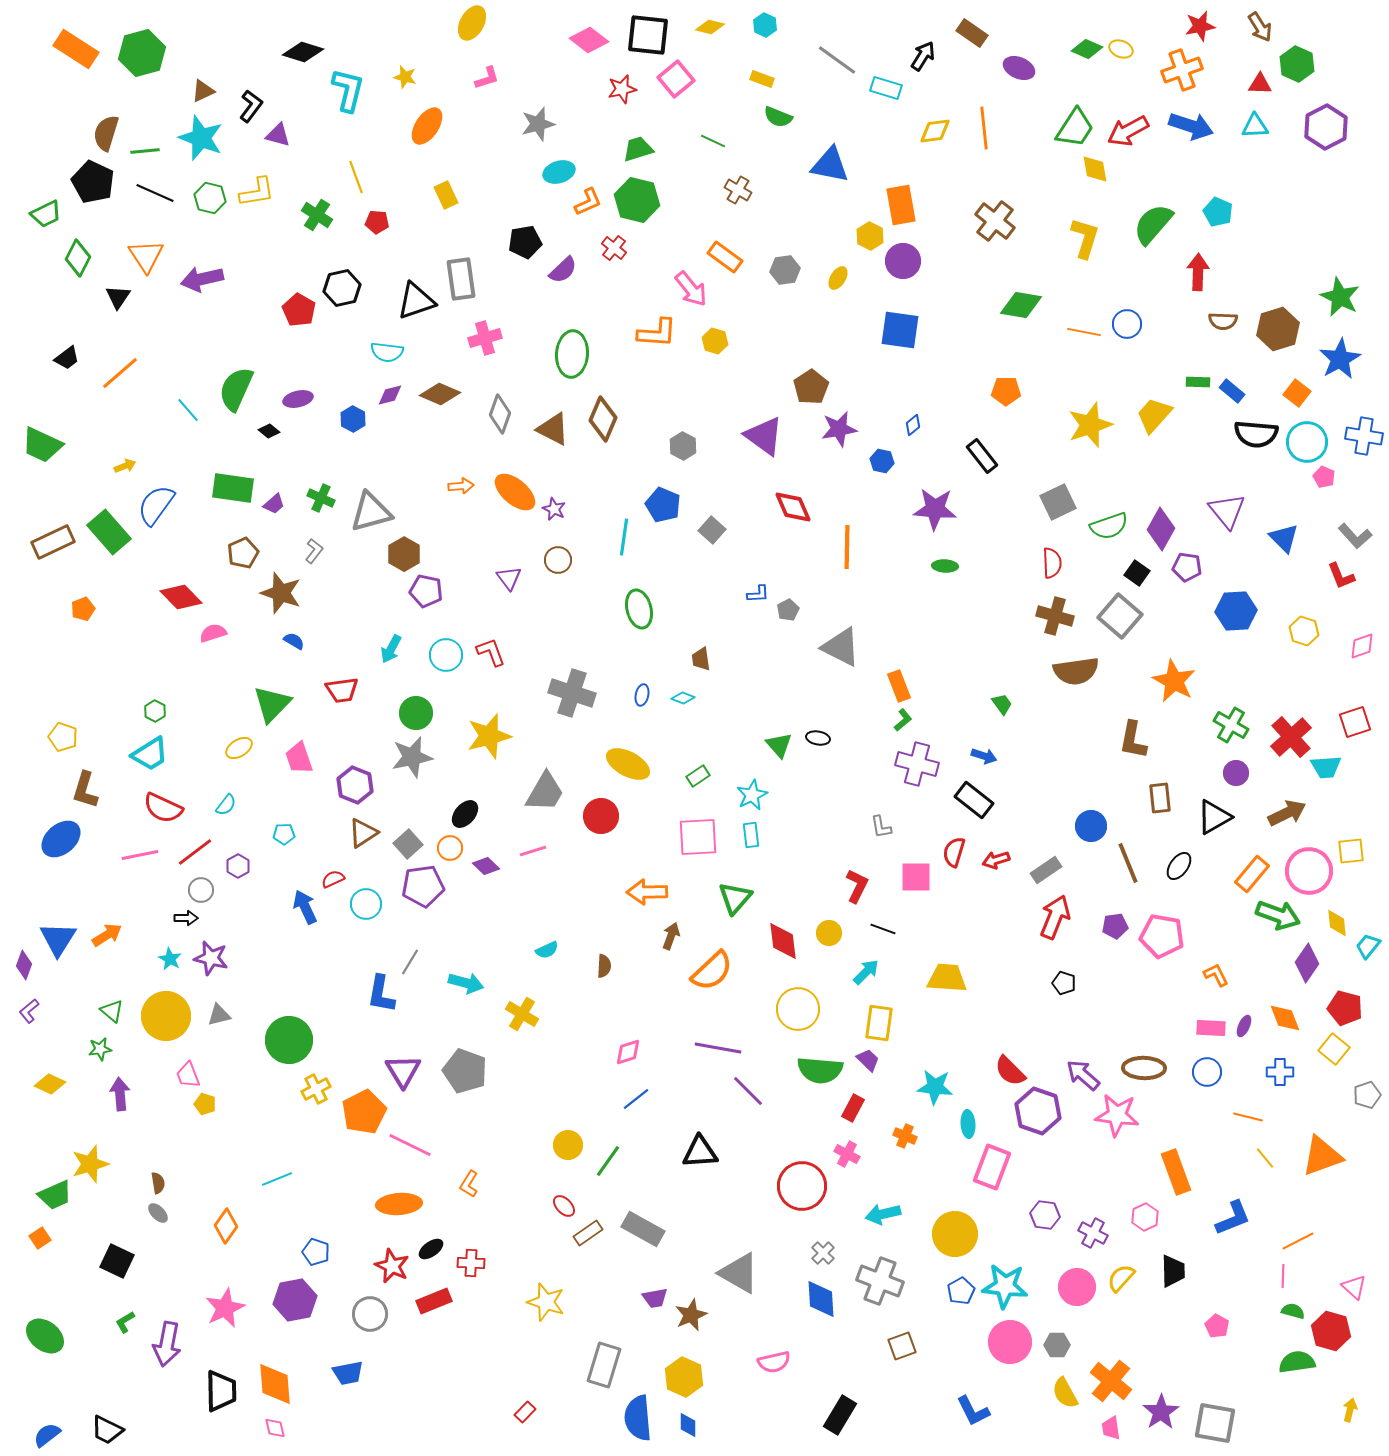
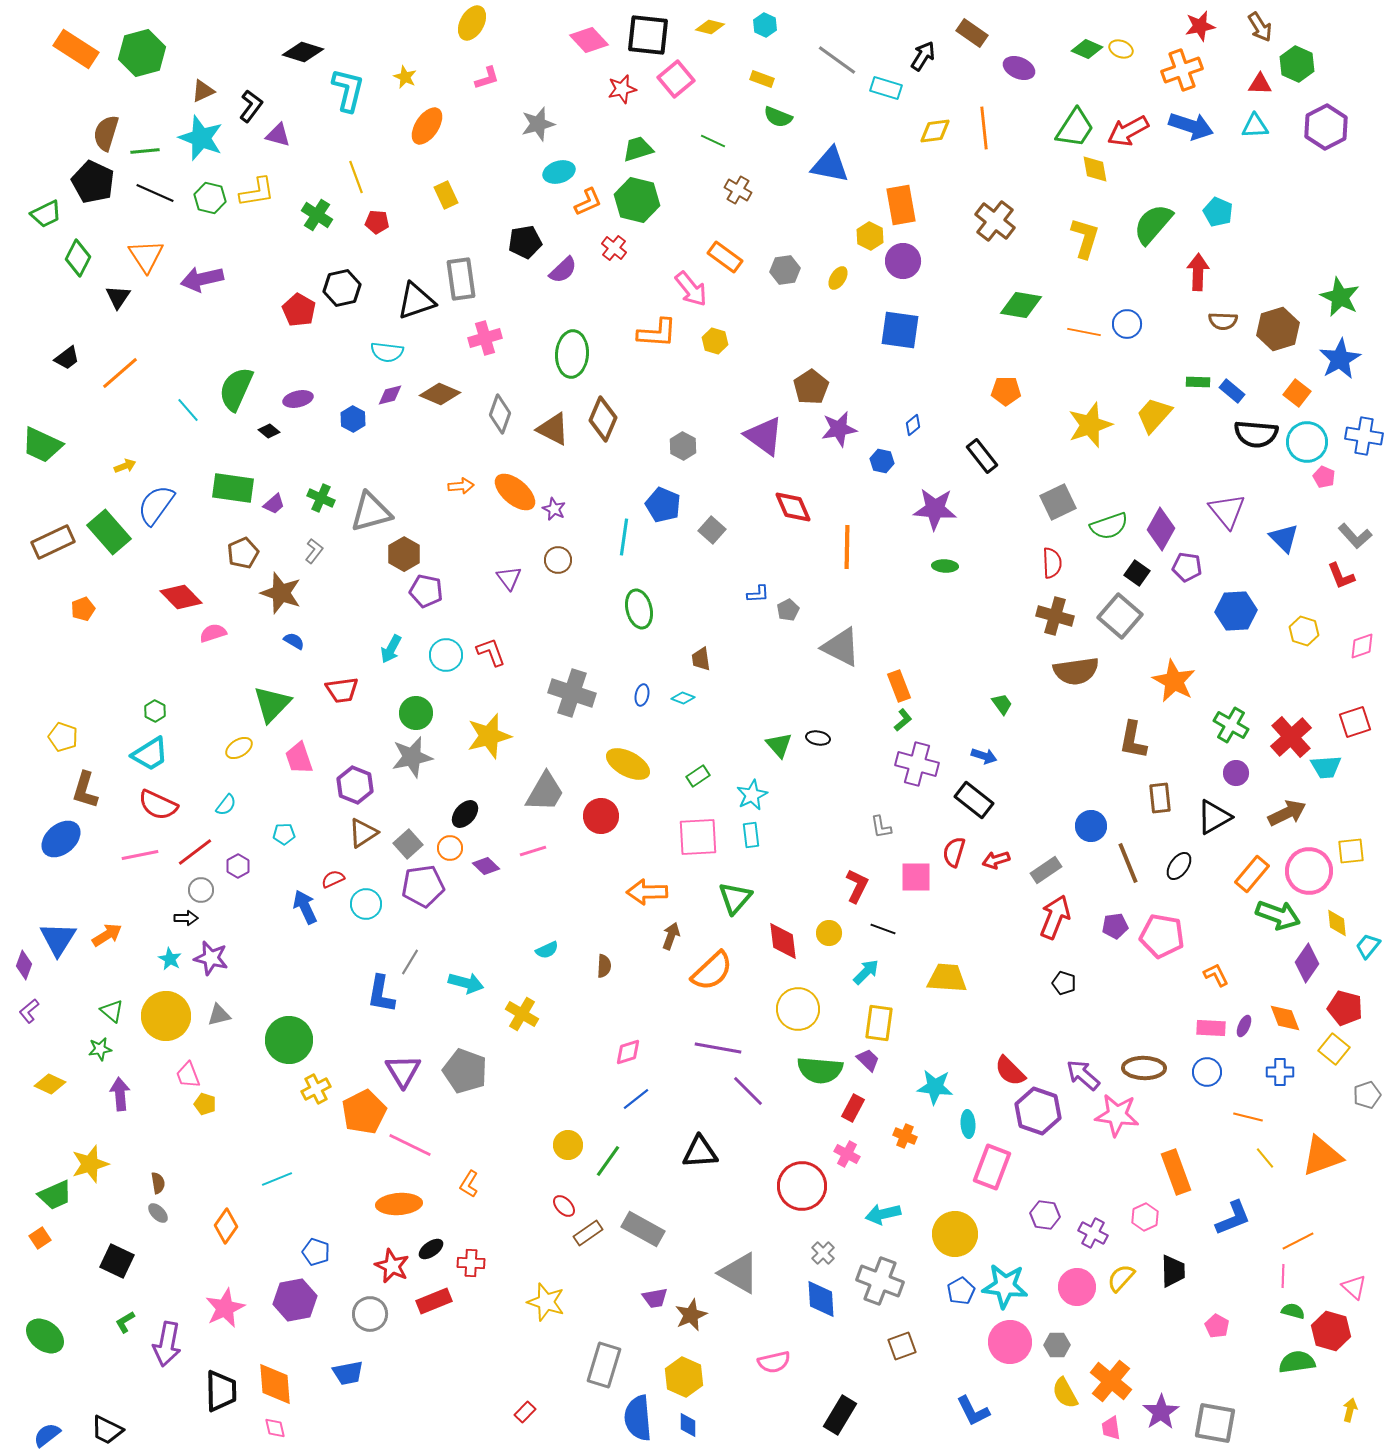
pink diamond at (589, 40): rotated 9 degrees clockwise
yellow star at (405, 77): rotated 10 degrees clockwise
red semicircle at (163, 808): moved 5 px left, 3 px up
